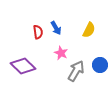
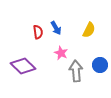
gray arrow: rotated 35 degrees counterclockwise
